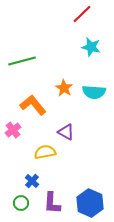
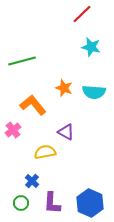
orange star: rotated 12 degrees counterclockwise
